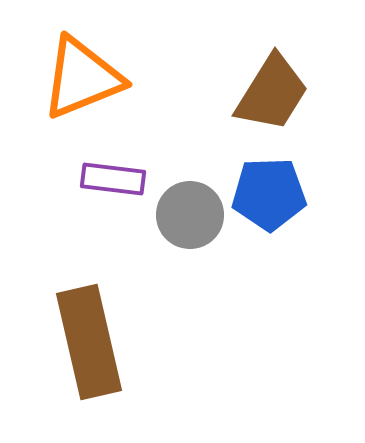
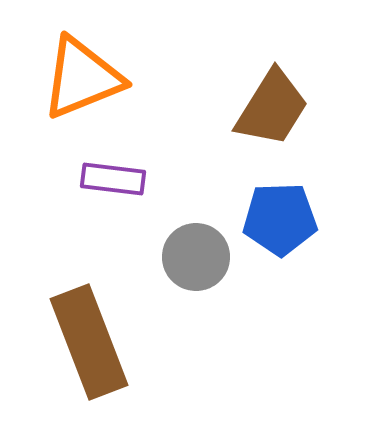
brown trapezoid: moved 15 px down
blue pentagon: moved 11 px right, 25 px down
gray circle: moved 6 px right, 42 px down
brown rectangle: rotated 8 degrees counterclockwise
